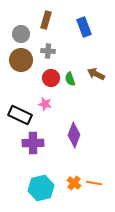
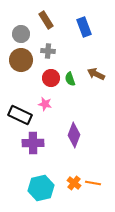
brown rectangle: rotated 48 degrees counterclockwise
orange line: moved 1 px left
